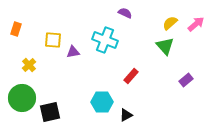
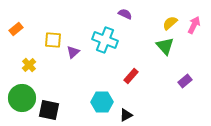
purple semicircle: moved 1 px down
pink arrow: moved 2 px left, 1 px down; rotated 24 degrees counterclockwise
orange rectangle: rotated 32 degrees clockwise
purple triangle: rotated 32 degrees counterclockwise
purple rectangle: moved 1 px left, 1 px down
black square: moved 1 px left, 2 px up; rotated 25 degrees clockwise
